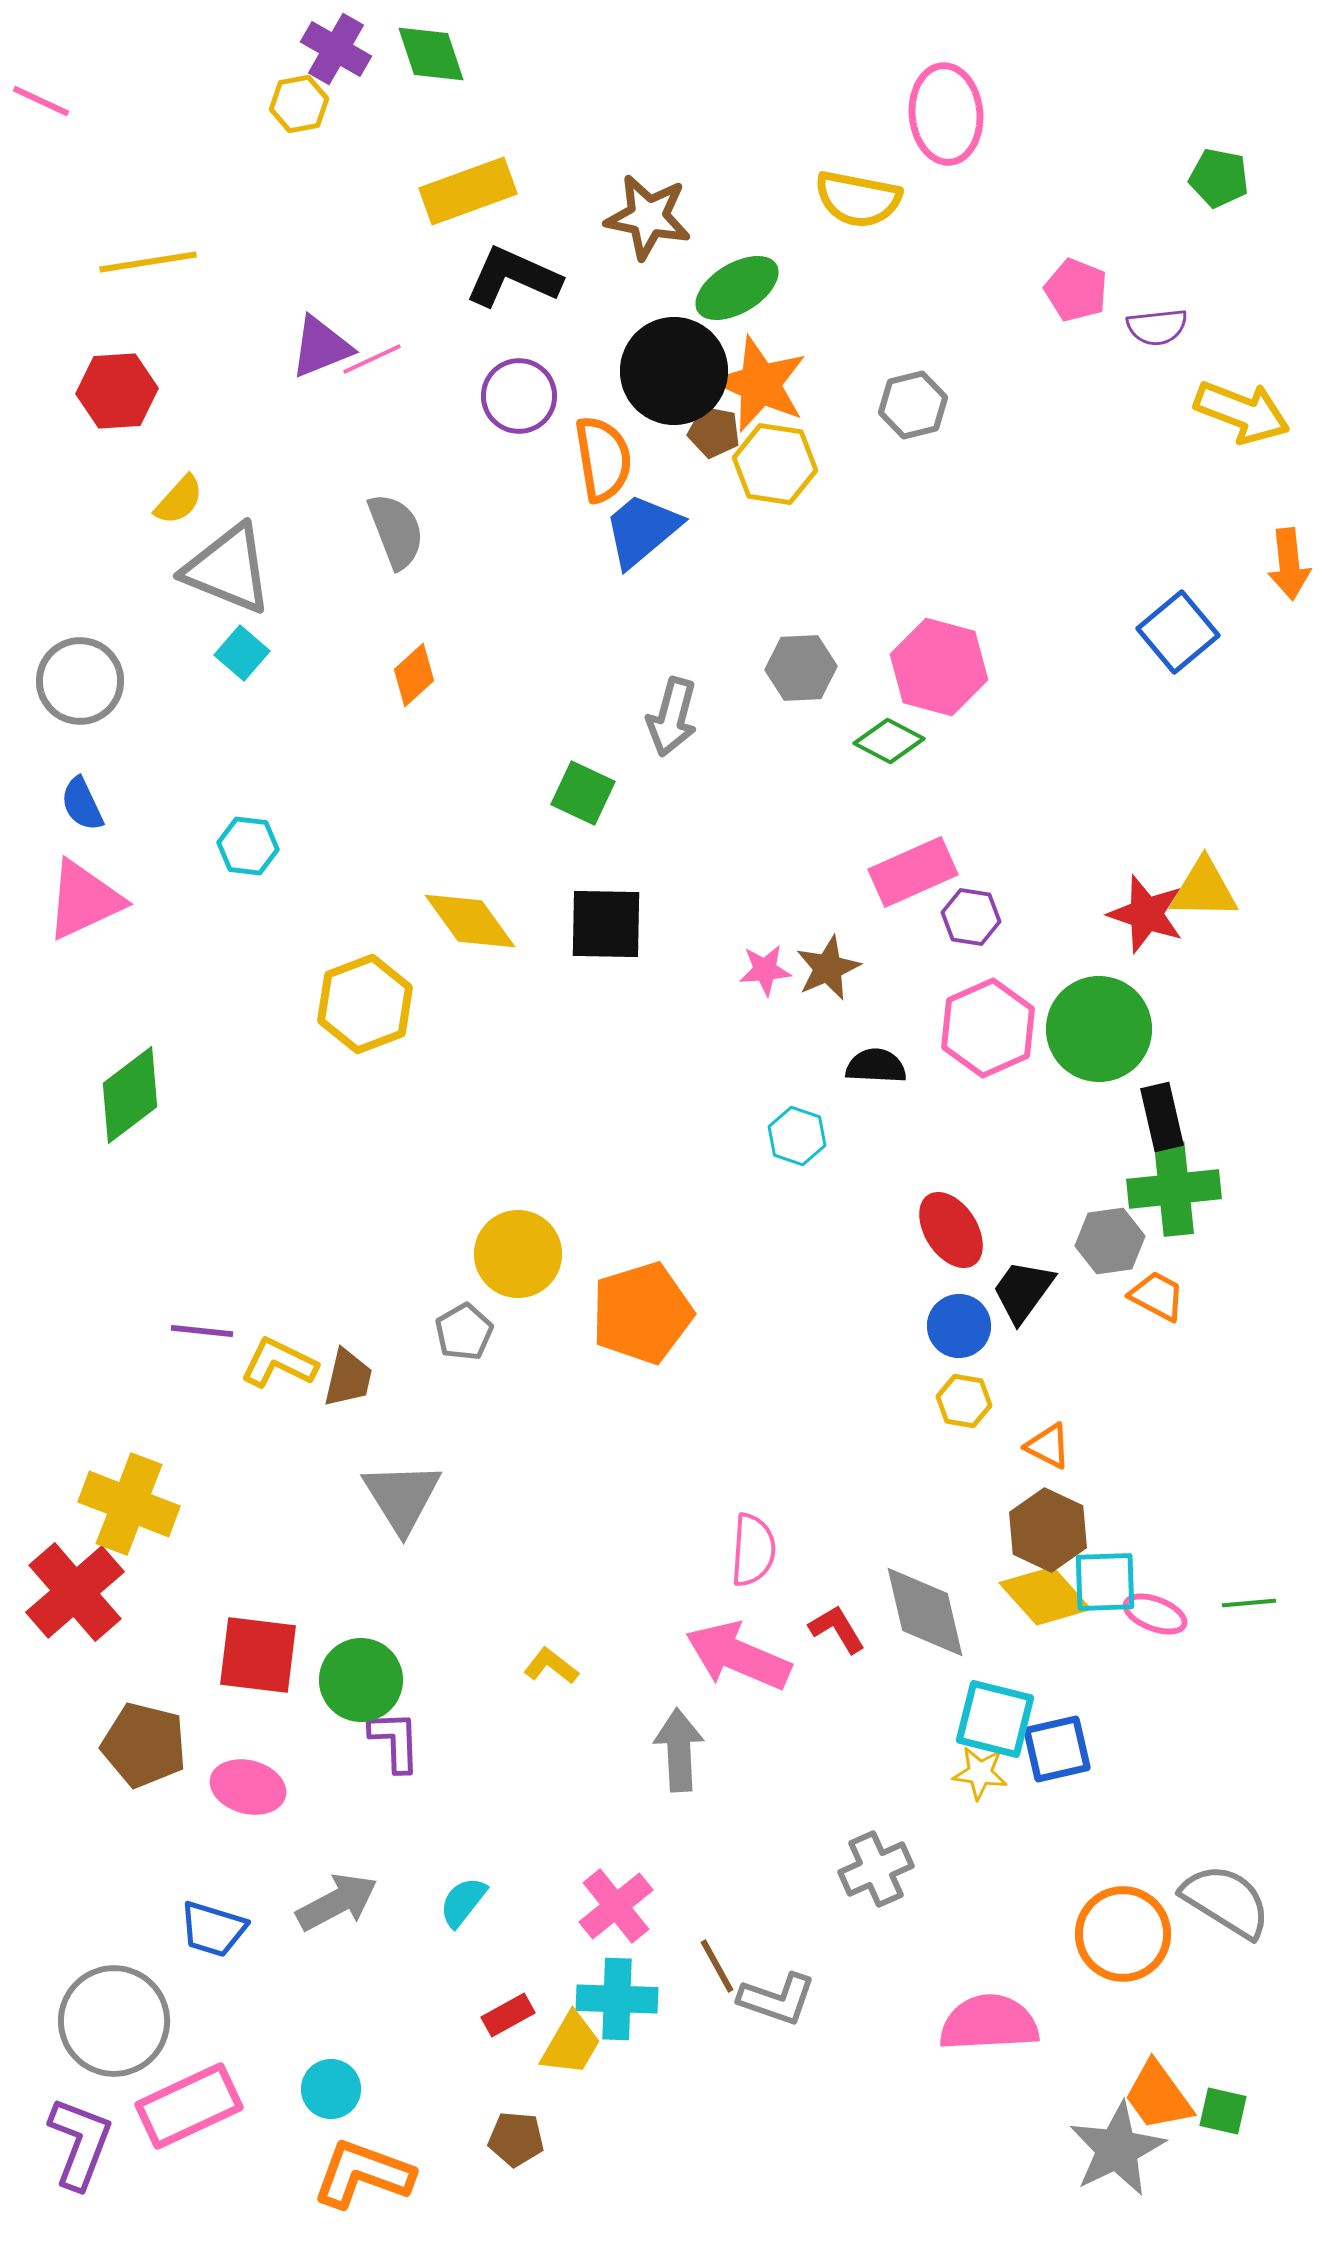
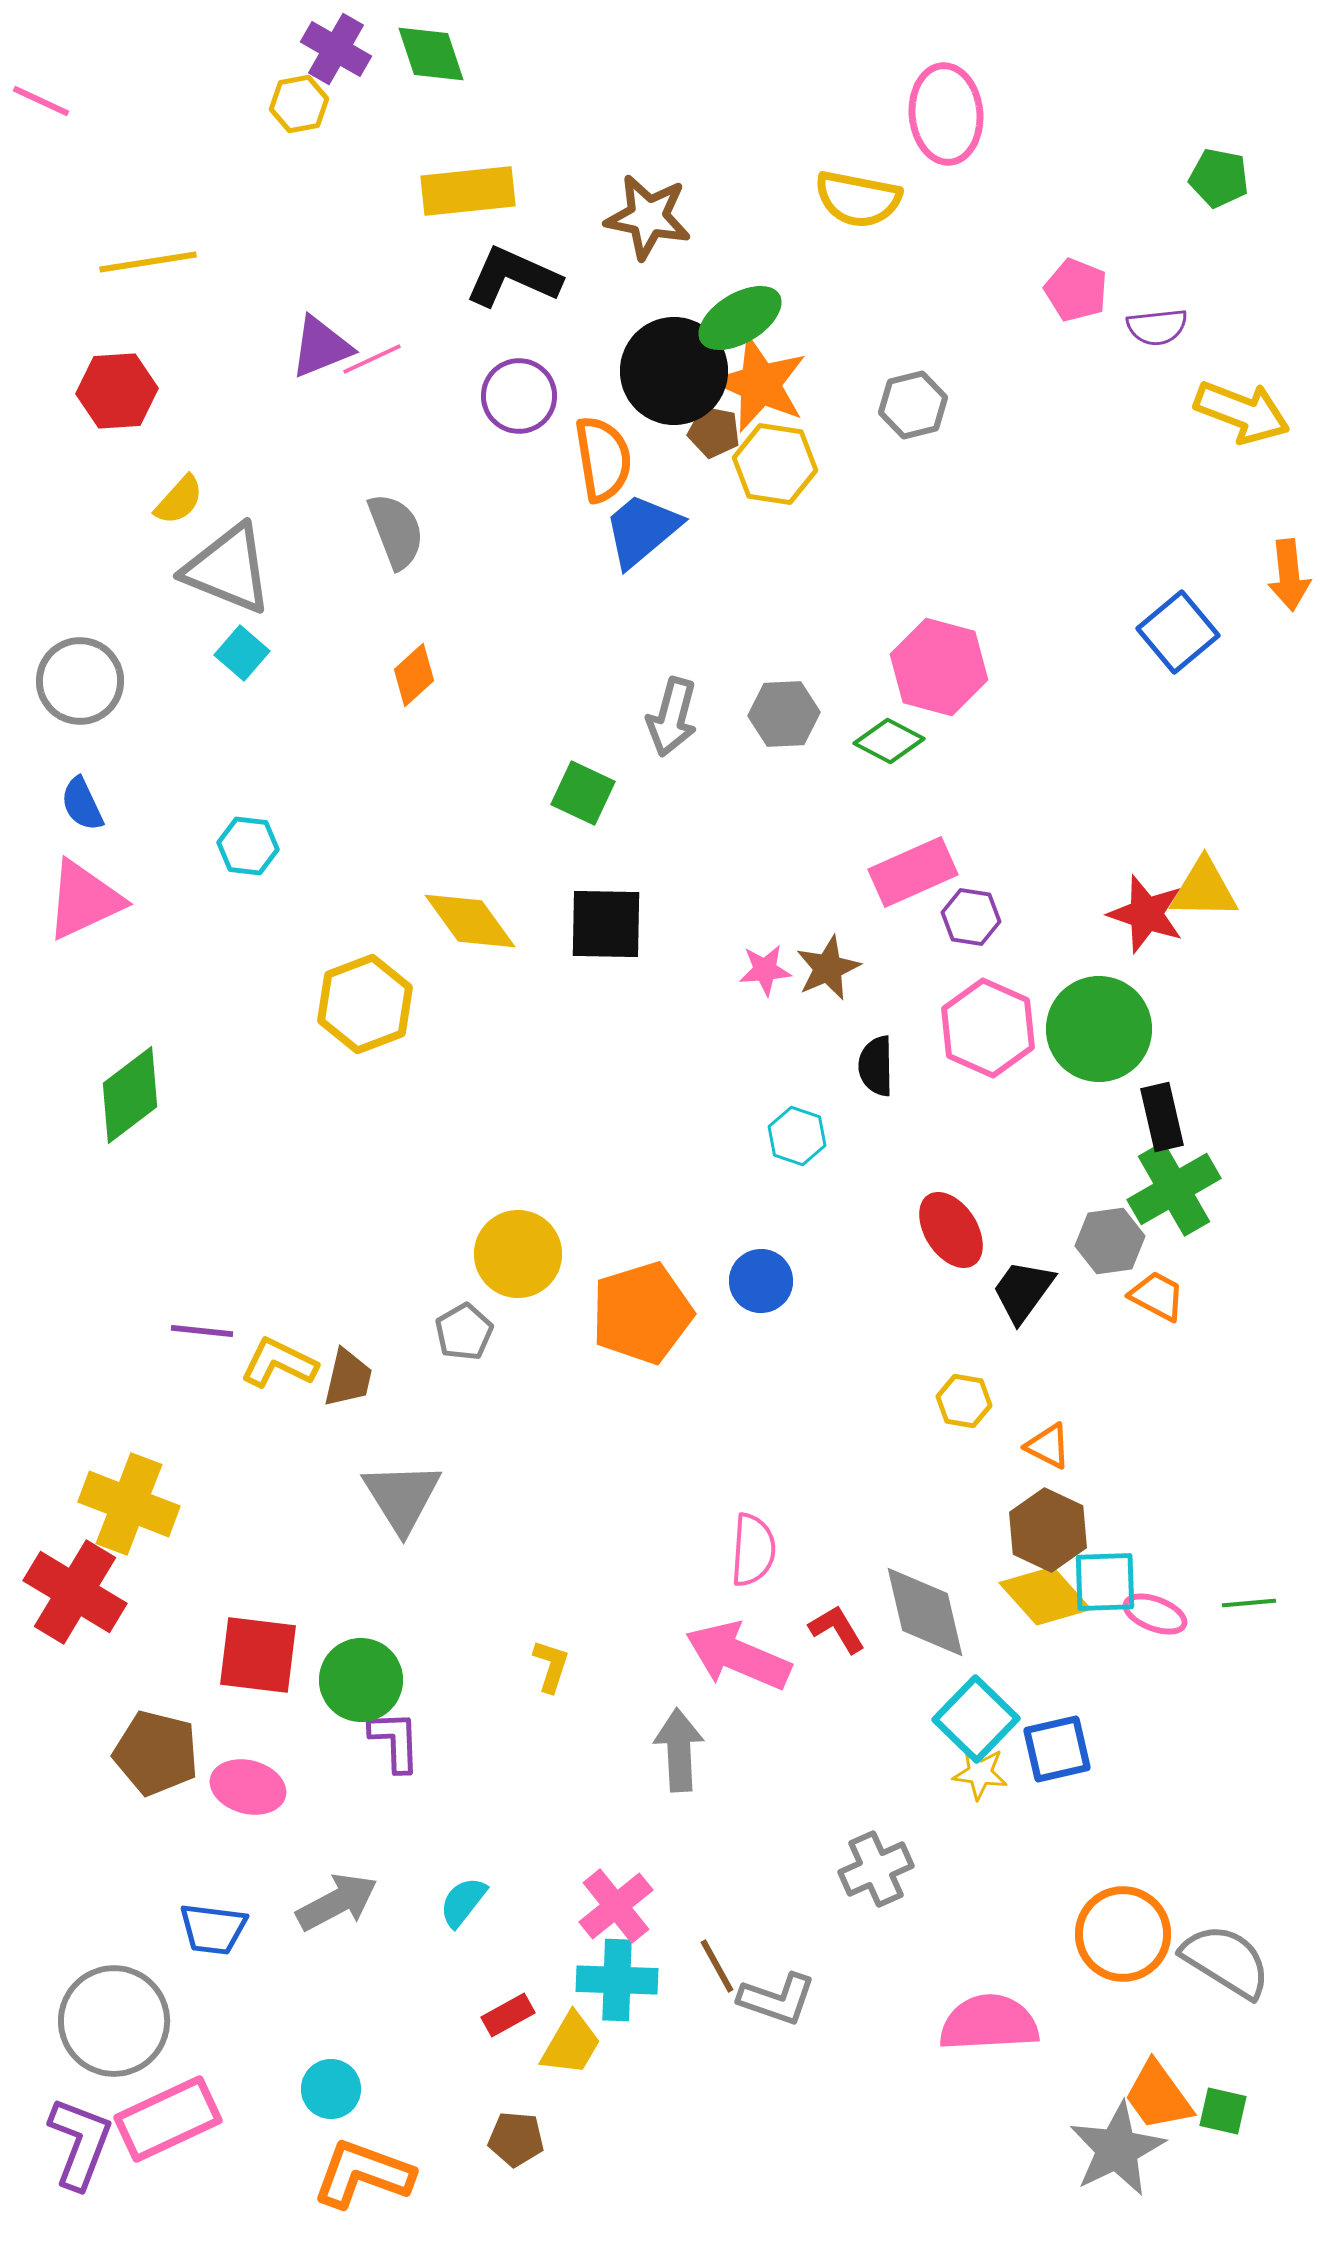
yellow rectangle at (468, 191): rotated 14 degrees clockwise
green ellipse at (737, 288): moved 3 px right, 30 px down
orange arrow at (1289, 564): moved 11 px down
gray hexagon at (801, 668): moved 17 px left, 46 px down
pink hexagon at (988, 1028): rotated 12 degrees counterclockwise
black semicircle at (876, 1066): rotated 94 degrees counterclockwise
green cross at (1174, 1189): rotated 24 degrees counterclockwise
blue circle at (959, 1326): moved 198 px left, 45 px up
red cross at (75, 1592): rotated 18 degrees counterclockwise
yellow L-shape at (551, 1666): rotated 70 degrees clockwise
cyan square at (995, 1719): moved 19 px left; rotated 30 degrees clockwise
brown pentagon at (144, 1745): moved 12 px right, 8 px down
gray semicircle at (1226, 1901): moved 60 px down
blue trapezoid at (213, 1929): rotated 10 degrees counterclockwise
cyan cross at (617, 1999): moved 19 px up
pink rectangle at (189, 2106): moved 21 px left, 13 px down
